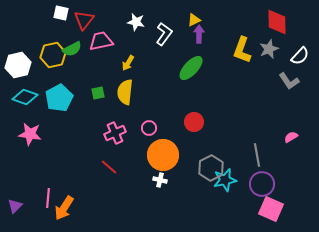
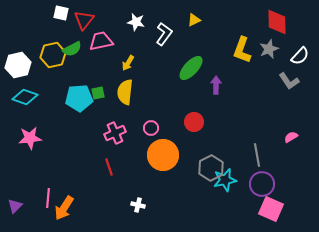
purple arrow: moved 17 px right, 51 px down
cyan pentagon: moved 20 px right; rotated 24 degrees clockwise
pink circle: moved 2 px right
pink star: moved 4 px down; rotated 15 degrees counterclockwise
red line: rotated 30 degrees clockwise
white cross: moved 22 px left, 25 px down
